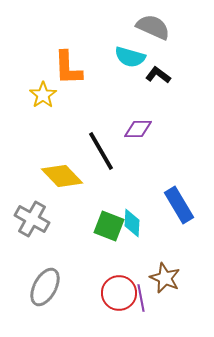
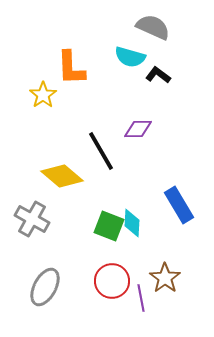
orange L-shape: moved 3 px right
yellow diamond: rotated 6 degrees counterclockwise
brown star: rotated 12 degrees clockwise
red circle: moved 7 px left, 12 px up
